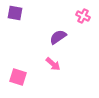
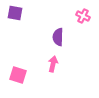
purple semicircle: rotated 54 degrees counterclockwise
pink arrow: rotated 119 degrees counterclockwise
pink square: moved 2 px up
